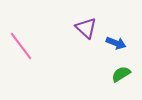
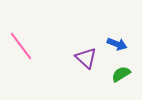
purple triangle: moved 30 px down
blue arrow: moved 1 px right, 1 px down
